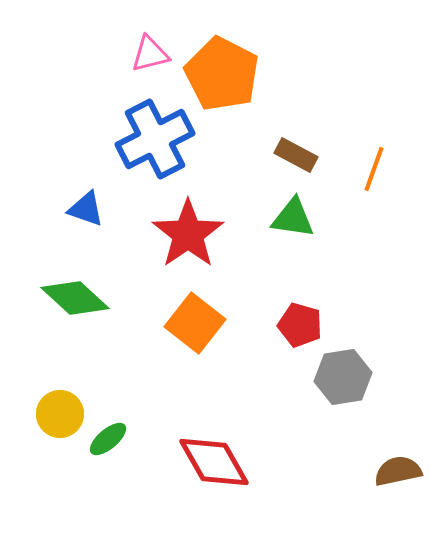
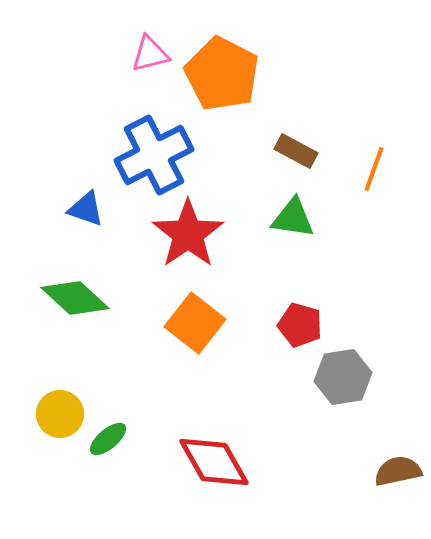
blue cross: moved 1 px left, 16 px down
brown rectangle: moved 4 px up
